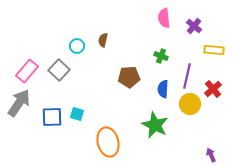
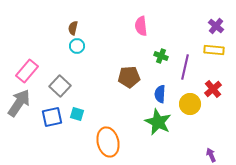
pink semicircle: moved 23 px left, 8 px down
purple cross: moved 22 px right
brown semicircle: moved 30 px left, 12 px up
gray square: moved 1 px right, 16 px down
purple line: moved 2 px left, 9 px up
blue semicircle: moved 3 px left, 5 px down
blue square: rotated 10 degrees counterclockwise
green star: moved 3 px right, 3 px up
